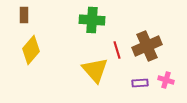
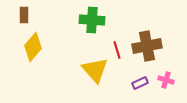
brown cross: rotated 12 degrees clockwise
yellow diamond: moved 2 px right, 3 px up
purple rectangle: rotated 21 degrees counterclockwise
